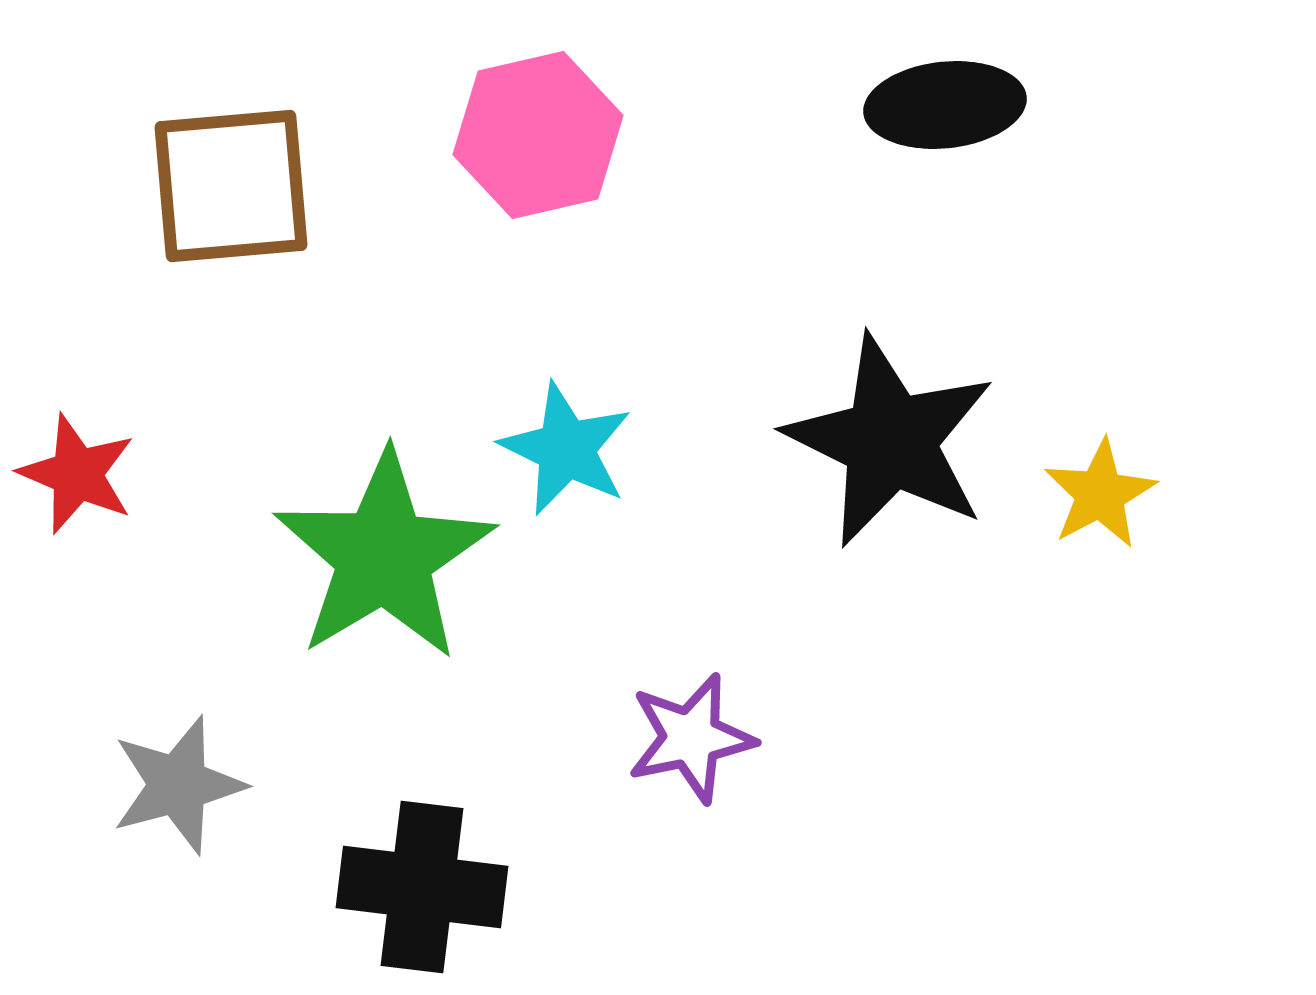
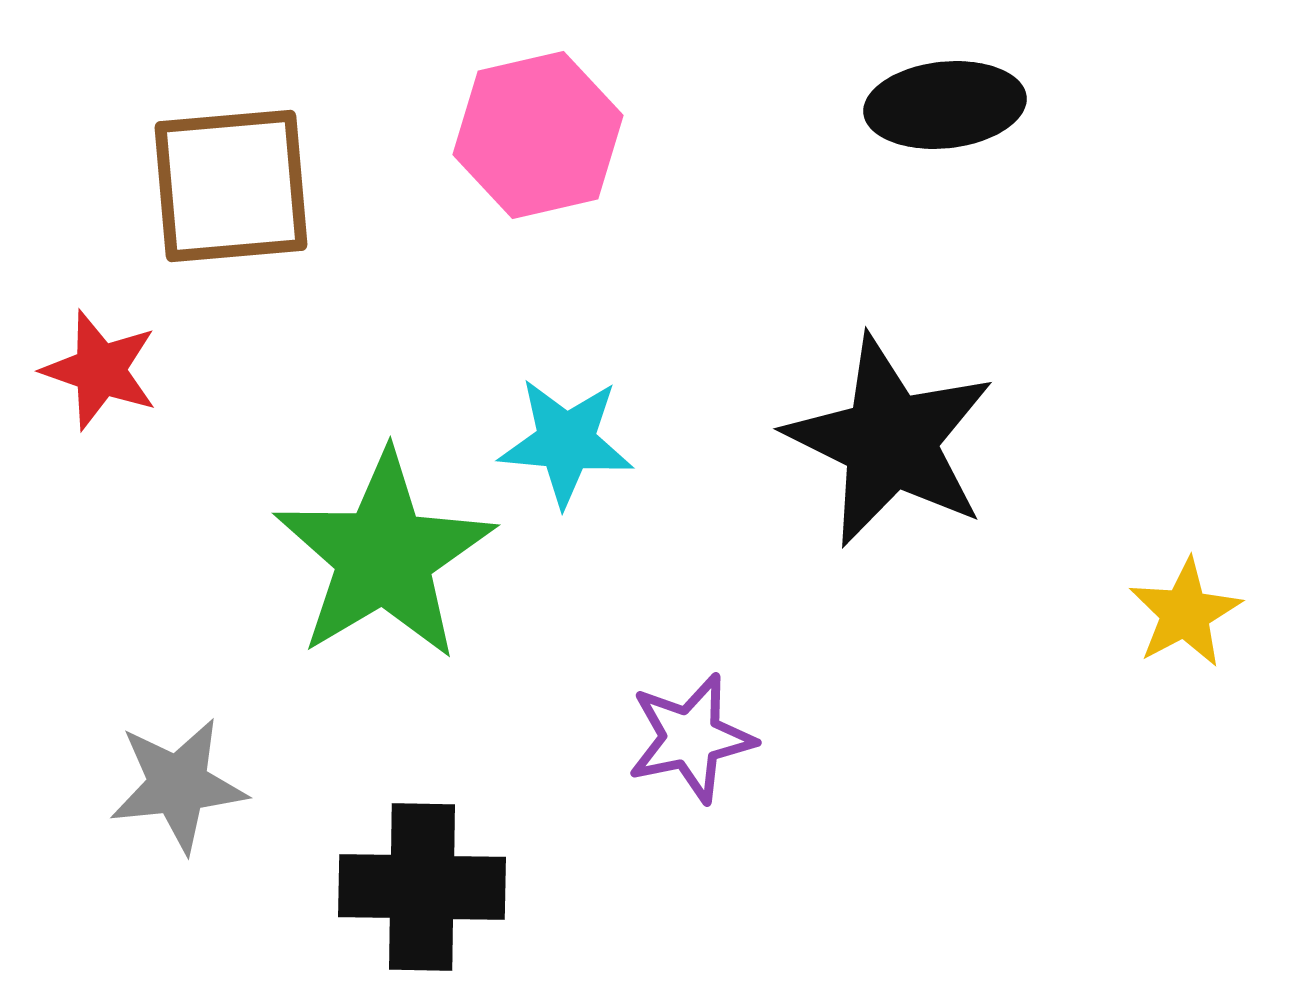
cyan star: moved 7 px up; rotated 21 degrees counterclockwise
red star: moved 23 px right, 104 px up; rotated 4 degrees counterclockwise
yellow star: moved 85 px right, 119 px down
gray star: rotated 9 degrees clockwise
black cross: rotated 6 degrees counterclockwise
